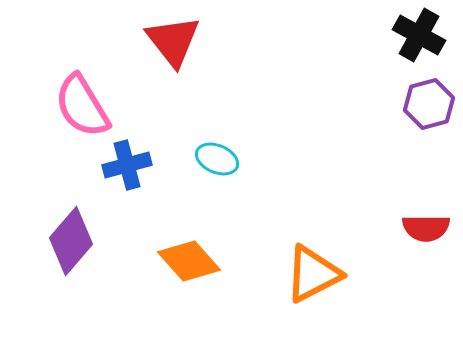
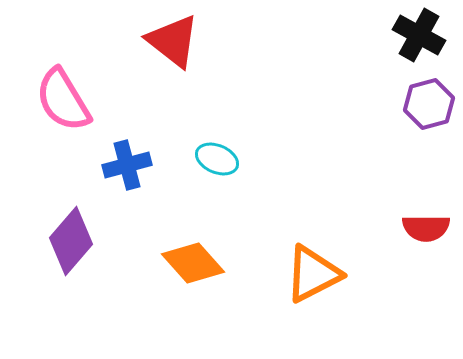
red triangle: rotated 14 degrees counterclockwise
pink semicircle: moved 19 px left, 6 px up
orange diamond: moved 4 px right, 2 px down
